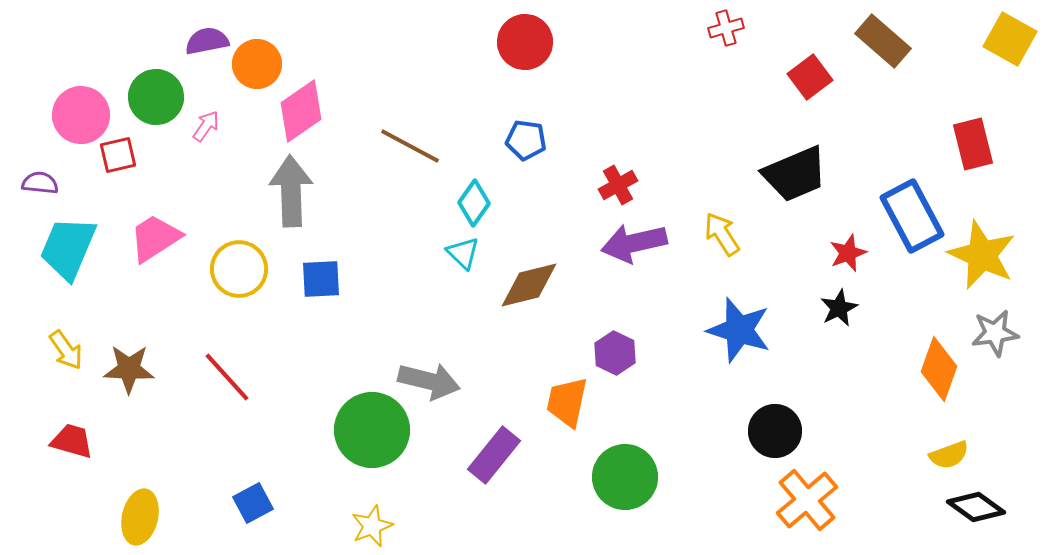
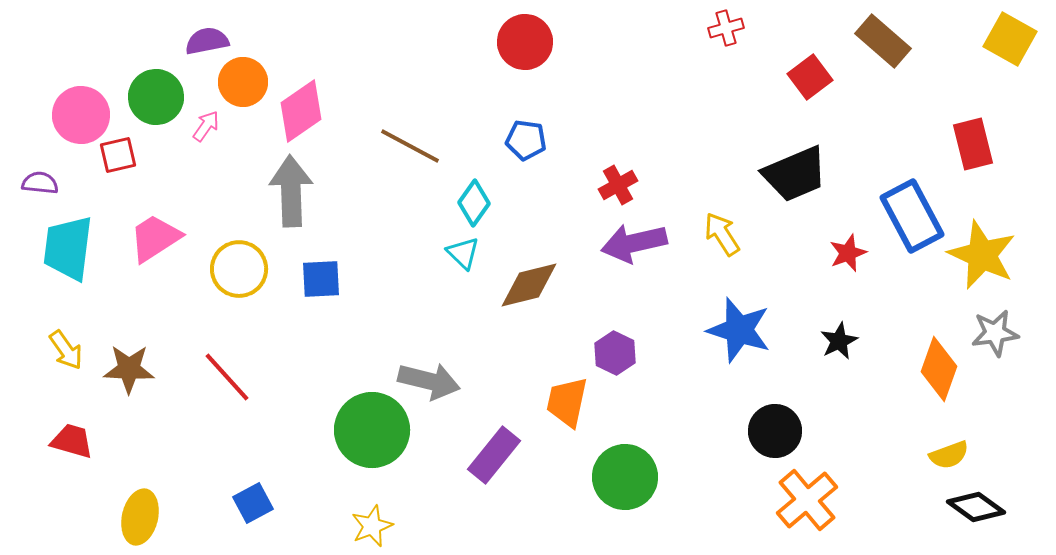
orange circle at (257, 64): moved 14 px left, 18 px down
cyan trapezoid at (68, 248): rotated 16 degrees counterclockwise
black star at (839, 308): moved 33 px down
